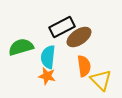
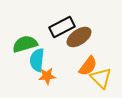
green semicircle: moved 4 px right, 3 px up
cyan semicircle: moved 11 px left, 3 px down
orange semicircle: moved 4 px right; rotated 45 degrees clockwise
orange star: rotated 18 degrees counterclockwise
yellow triangle: moved 2 px up
